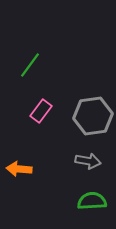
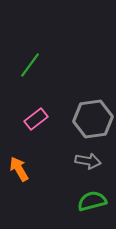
pink rectangle: moved 5 px left, 8 px down; rotated 15 degrees clockwise
gray hexagon: moved 3 px down
orange arrow: rotated 55 degrees clockwise
green semicircle: rotated 12 degrees counterclockwise
